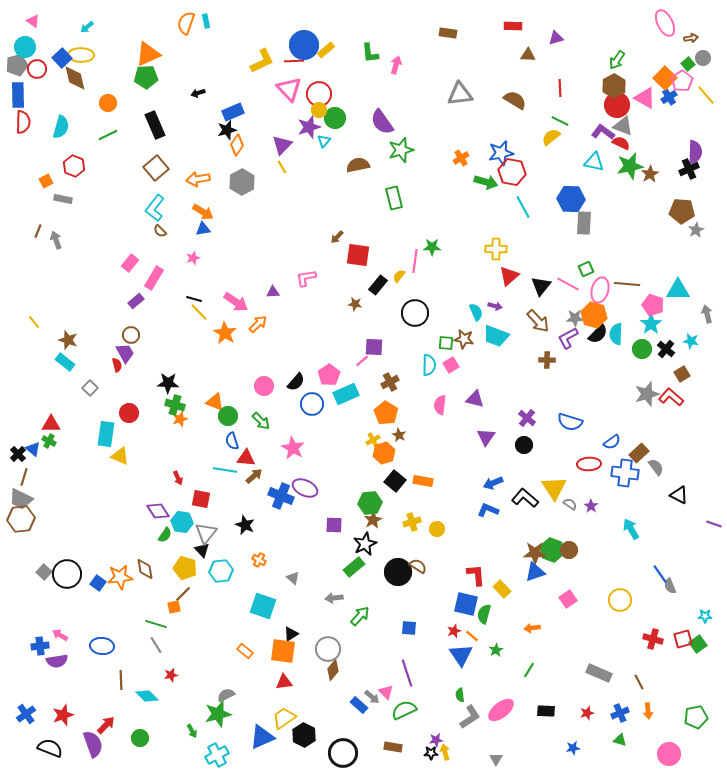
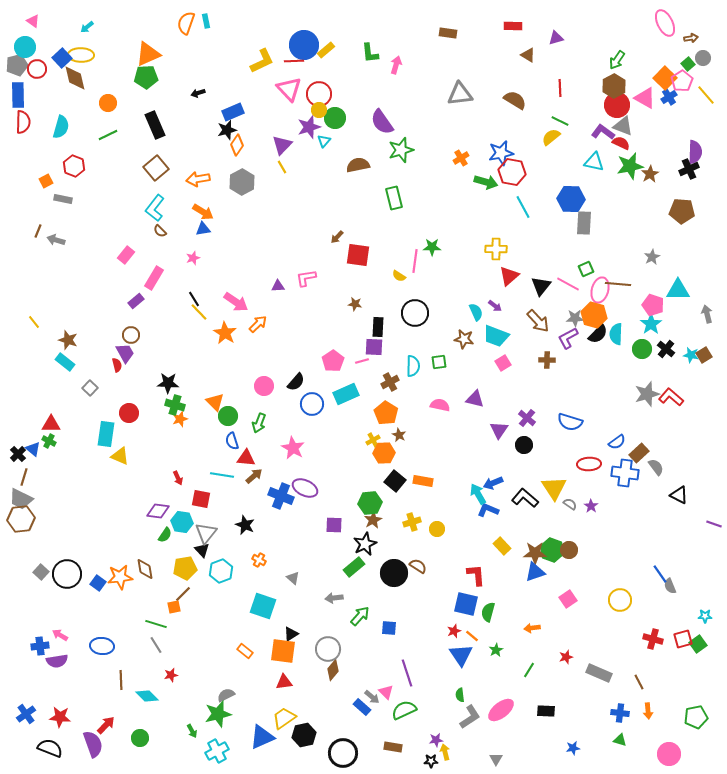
brown triangle at (528, 55): rotated 28 degrees clockwise
gray star at (696, 230): moved 44 px left, 27 px down
gray arrow at (56, 240): rotated 54 degrees counterclockwise
pink rectangle at (130, 263): moved 4 px left, 8 px up
yellow semicircle at (399, 276): rotated 96 degrees counterclockwise
brown line at (627, 284): moved 9 px left
black rectangle at (378, 285): moved 42 px down; rotated 36 degrees counterclockwise
purple triangle at (273, 292): moved 5 px right, 6 px up
black line at (194, 299): rotated 42 degrees clockwise
purple arrow at (495, 306): rotated 24 degrees clockwise
cyan star at (691, 341): moved 14 px down
green square at (446, 343): moved 7 px left, 19 px down; rotated 14 degrees counterclockwise
pink line at (362, 361): rotated 24 degrees clockwise
cyan semicircle at (429, 365): moved 16 px left, 1 px down
pink square at (451, 365): moved 52 px right, 2 px up
brown square at (682, 374): moved 22 px right, 19 px up
pink pentagon at (329, 375): moved 4 px right, 14 px up
orange triangle at (215, 402): rotated 24 degrees clockwise
pink semicircle at (440, 405): rotated 96 degrees clockwise
green arrow at (261, 421): moved 2 px left, 2 px down; rotated 66 degrees clockwise
purple triangle at (486, 437): moved 13 px right, 7 px up
blue semicircle at (612, 442): moved 5 px right
orange hexagon at (384, 453): rotated 15 degrees clockwise
cyan line at (225, 470): moved 3 px left, 5 px down
purple diamond at (158, 511): rotated 50 degrees counterclockwise
cyan arrow at (631, 529): moved 153 px left, 35 px up
yellow pentagon at (185, 568): rotated 25 degrees counterclockwise
cyan hexagon at (221, 571): rotated 15 degrees counterclockwise
gray square at (44, 572): moved 3 px left
black circle at (398, 572): moved 4 px left, 1 px down
yellow rectangle at (502, 589): moved 43 px up
green semicircle at (484, 614): moved 4 px right, 2 px up
blue square at (409, 628): moved 20 px left
blue rectangle at (359, 705): moved 3 px right, 2 px down
red star at (587, 713): moved 21 px left, 56 px up
blue cross at (620, 713): rotated 30 degrees clockwise
red star at (63, 715): moved 3 px left, 2 px down; rotated 25 degrees clockwise
black hexagon at (304, 735): rotated 20 degrees clockwise
black star at (431, 753): moved 8 px down
cyan cross at (217, 755): moved 4 px up
